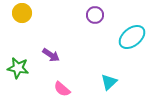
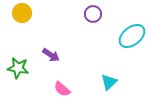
purple circle: moved 2 px left, 1 px up
cyan ellipse: moved 1 px up
